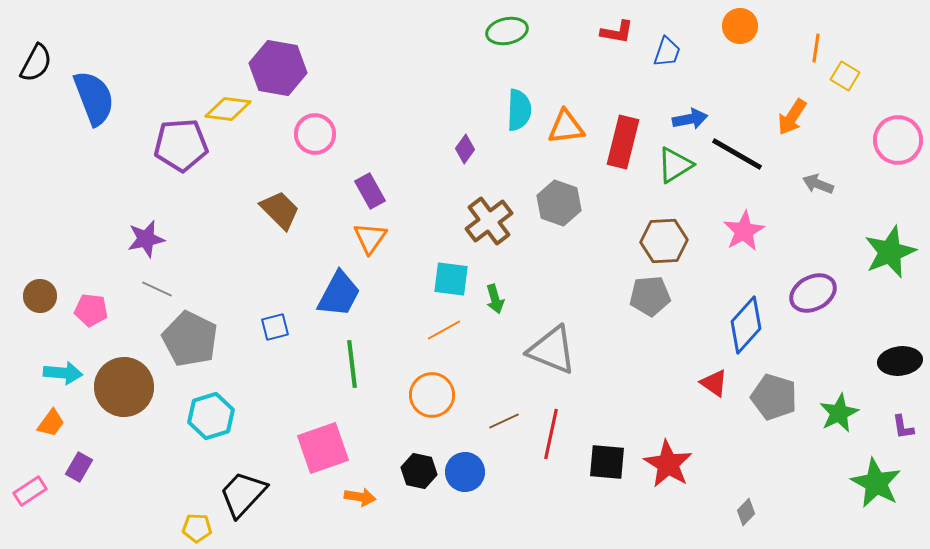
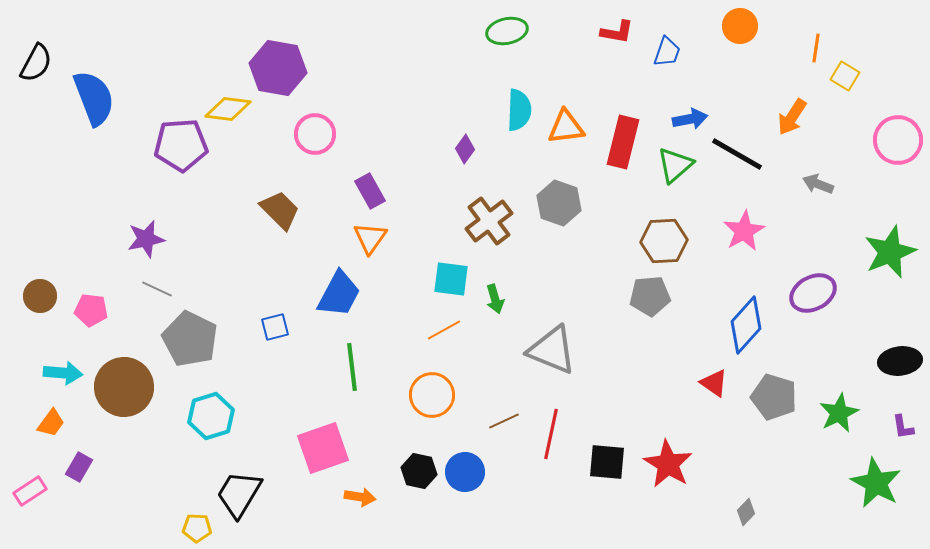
green triangle at (675, 165): rotated 9 degrees counterclockwise
green line at (352, 364): moved 3 px down
black trapezoid at (243, 494): moved 4 px left; rotated 12 degrees counterclockwise
